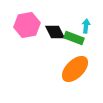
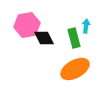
black diamond: moved 11 px left, 6 px down
green rectangle: rotated 54 degrees clockwise
orange ellipse: rotated 16 degrees clockwise
